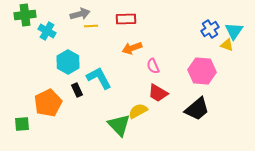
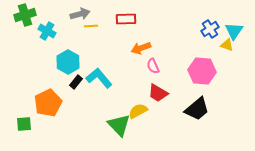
green cross: rotated 10 degrees counterclockwise
orange arrow: moved 9 px right
cyan L-shape: rotated 12 degrees counterclockwise
black rectangle: moved 1 px left, 8 px up; rotated 64 degrees clockwise
green square: moved 2 px right
